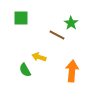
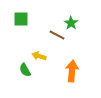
green square: moved 1 px down
yellow arrow: moved 1 px up
